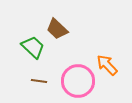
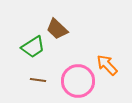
green trapezoid: rotated 105 degrees clockwise
brown line: moved 1 px left, 1 px up
